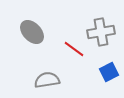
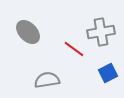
gray ellipse: moved 4 px left
blue square: moved 1 px left, 1 px down
